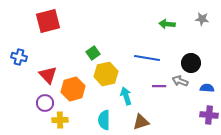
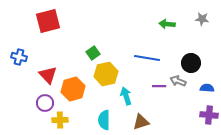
gray arrow: moved 2 px left
